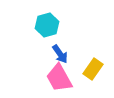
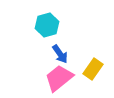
pink trapezoid: rotated 80 degrees clockwise
